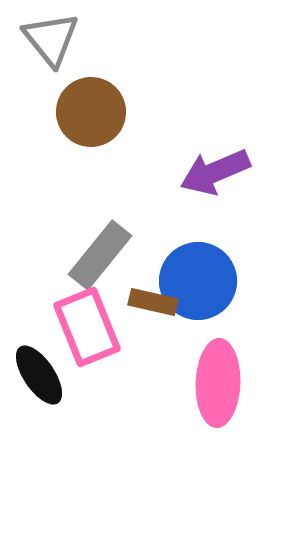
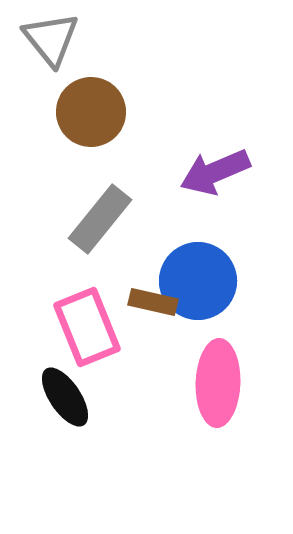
gray rectangle: moved 36 px up
black ellipse: moved 26 px right, 22 px down
